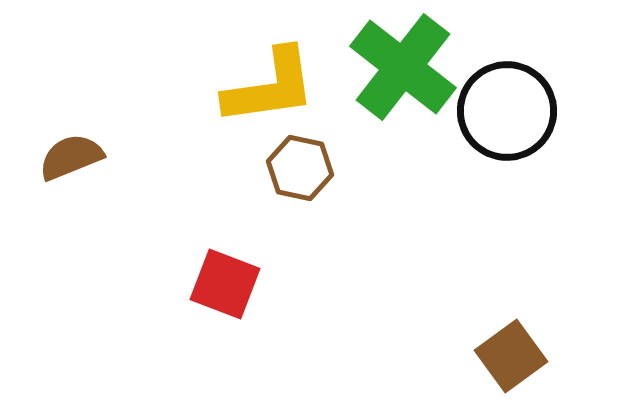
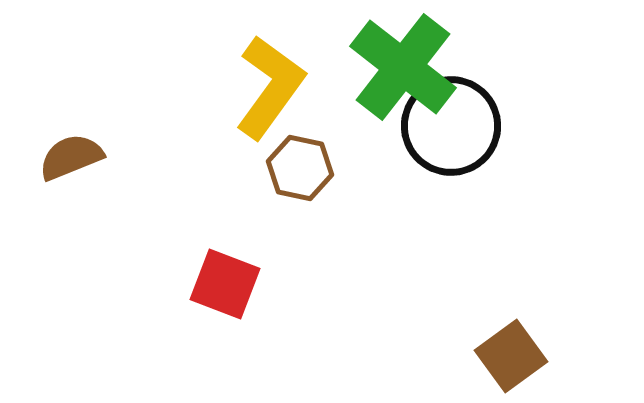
yellow L-shape: rotated 46 degrees counterclockwise
black circle: moved 56 px left, 15 px down
